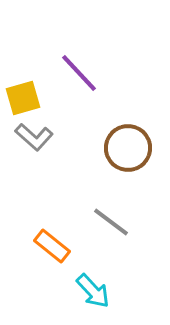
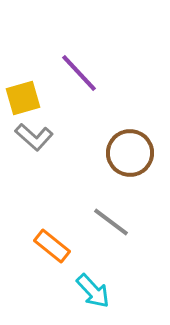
brown circle: moved 2 px right, 5 px down
